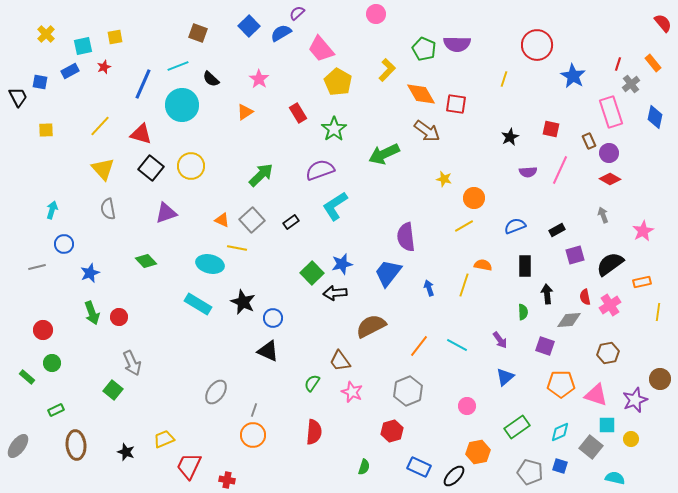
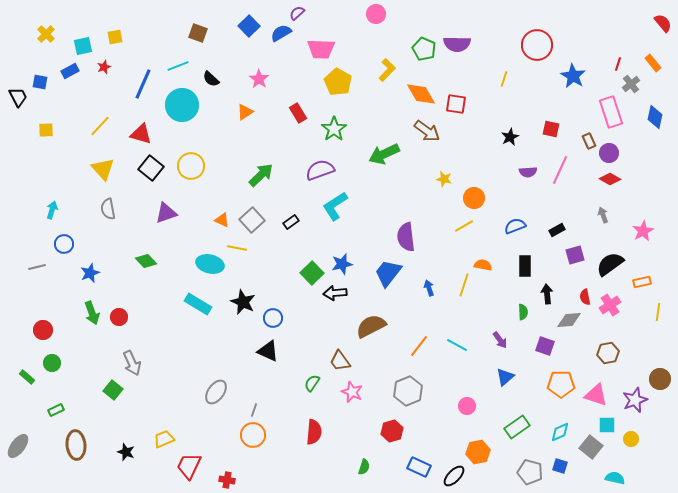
pink trapezoid at (321, 49): rotated 48 degrees counterclockwise
